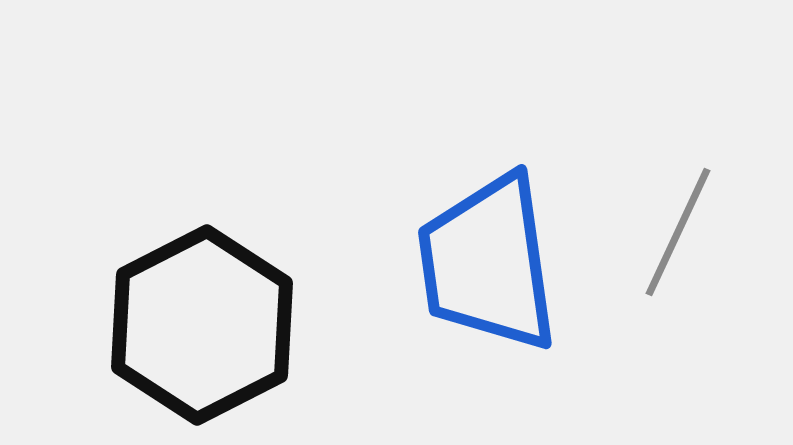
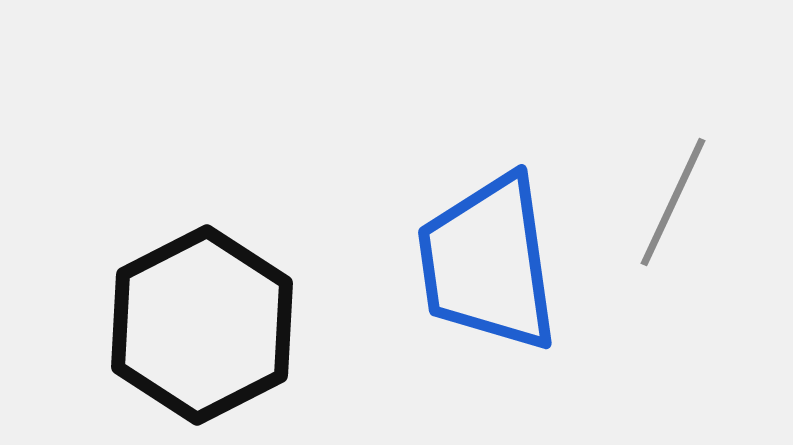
gray line: moved 5 px left, 30 px up
